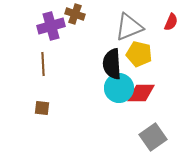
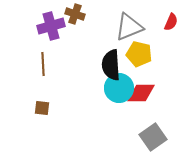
black semicircle: moved 1 px left, 1 px down
